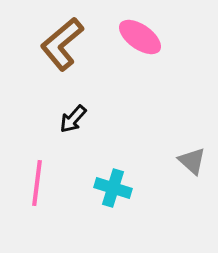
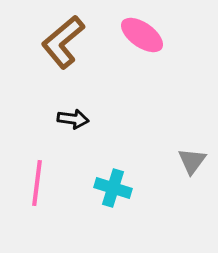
pink ellipse: moved 2 px right, 2 px up
brown L-shape: moved 1 px right, 2 px up
black arrow: rotated 124 degrees counterclockwise
gray triangle: rotated 24 degrees clockwise
